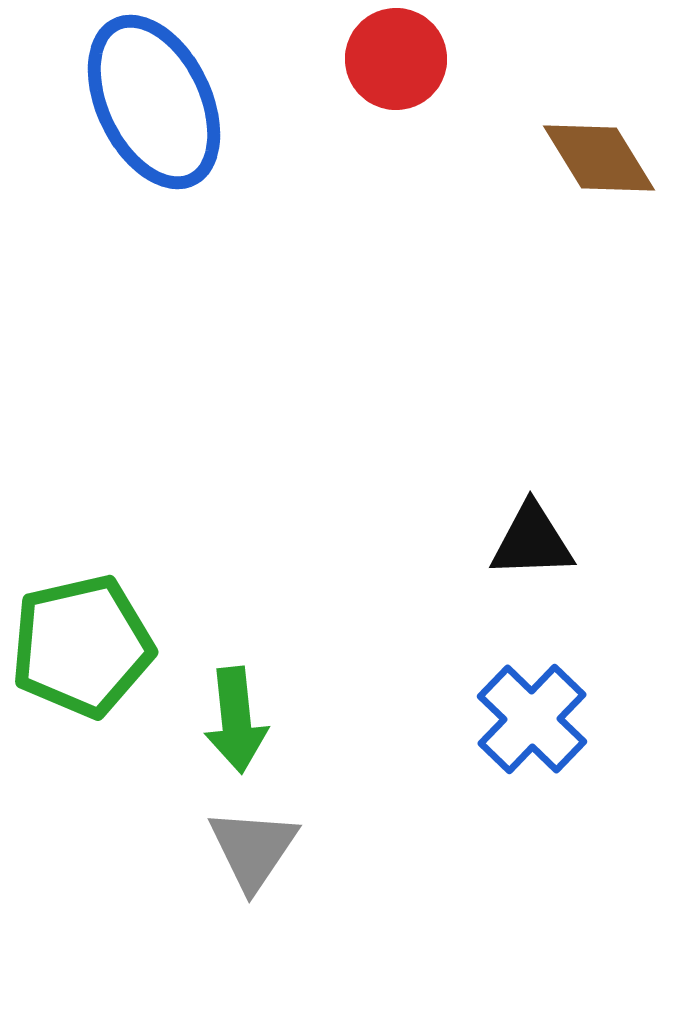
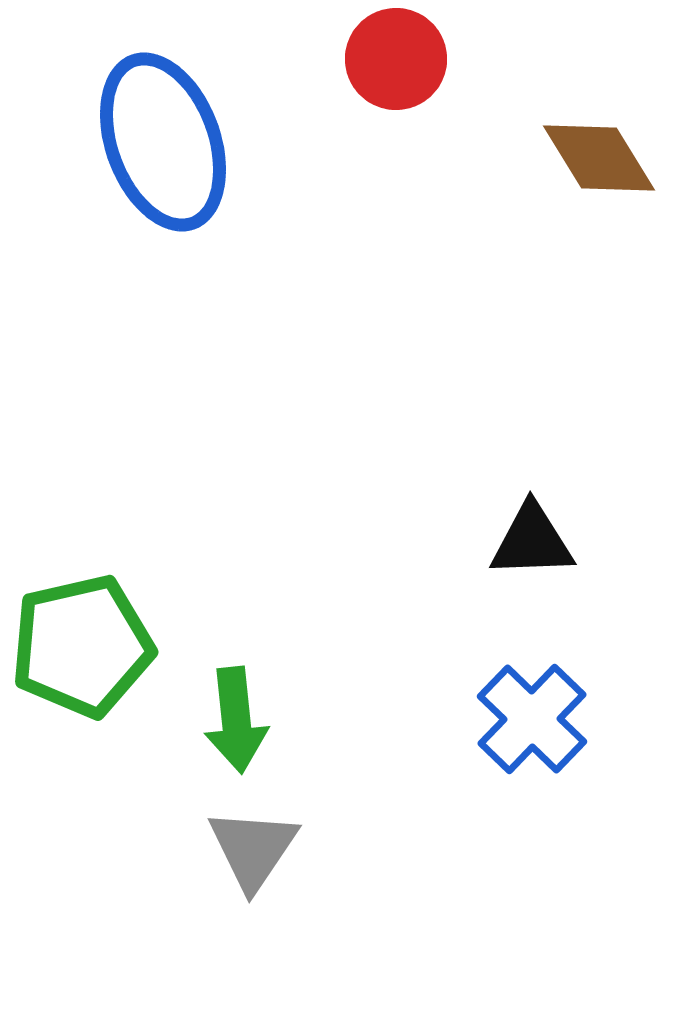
blue ellipse: moved 9 px right, 40 px down; rotated 6 degrees clockwise
